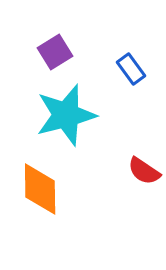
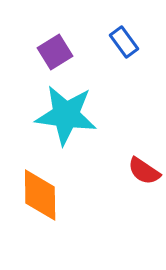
blue rectangle: moved 7 px left, 27 px up
cyan star: rotated 22 degrees clockwise
orange diamond: moved 6 px down
